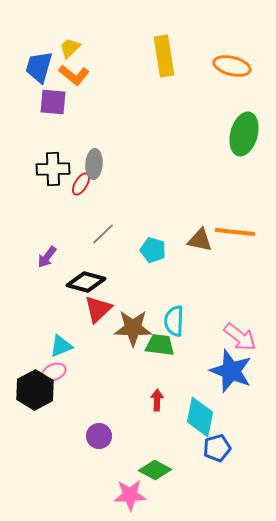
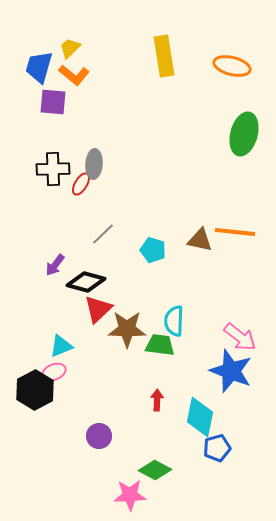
purple arrow: moved 8 px right, 8 px down
brown star: moved 6 px left, 1 px down
